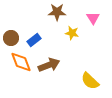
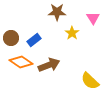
yellow star: rotated 24 degrees clockwise
orange diamond: rotated 35 degrees counterclockwise
